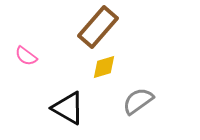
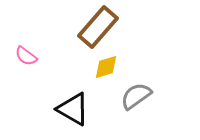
yellow diamond: moved 2 px right
gray semicircle: moved 2 px left, 5 px up
black triangle: moved 5 px right, 1 px down
